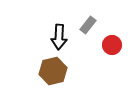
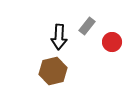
gray rectangle: moved 1 px left, 1 px down
red circle: moved 3 px up
